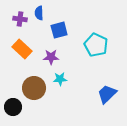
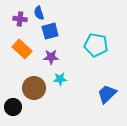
blue semicircle: rotated 16 degrees counterclockwise
blue square: moved 9 px left, 1 px down
cyan pentagon: rotated 15 degrees counterclockwise
